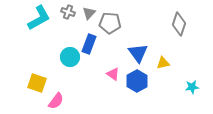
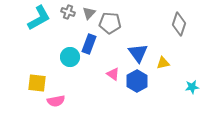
yellow square: rotated 12 degrees counterclockwise
pink semicircle: rotated 42 degrees clockwise
